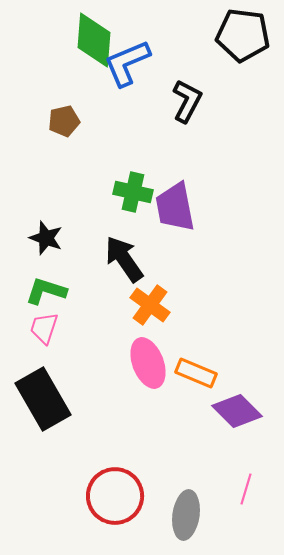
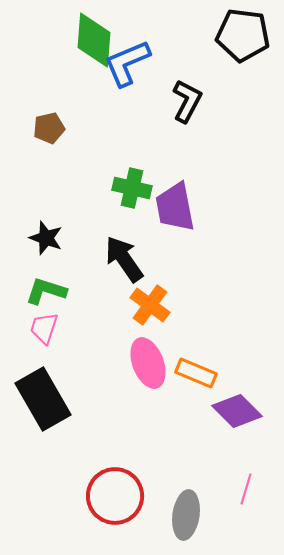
brown pentagon: moved 15 px left, 7 px down
green cross: moved 1 px left, 4 px up
